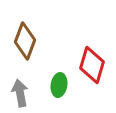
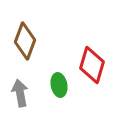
green ellipse: rotated 20 degrees counterclockwise
